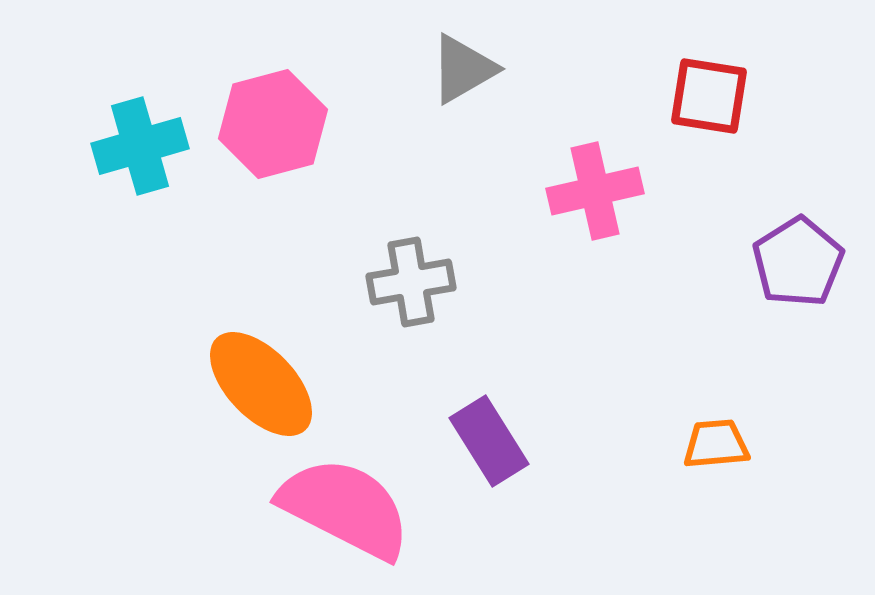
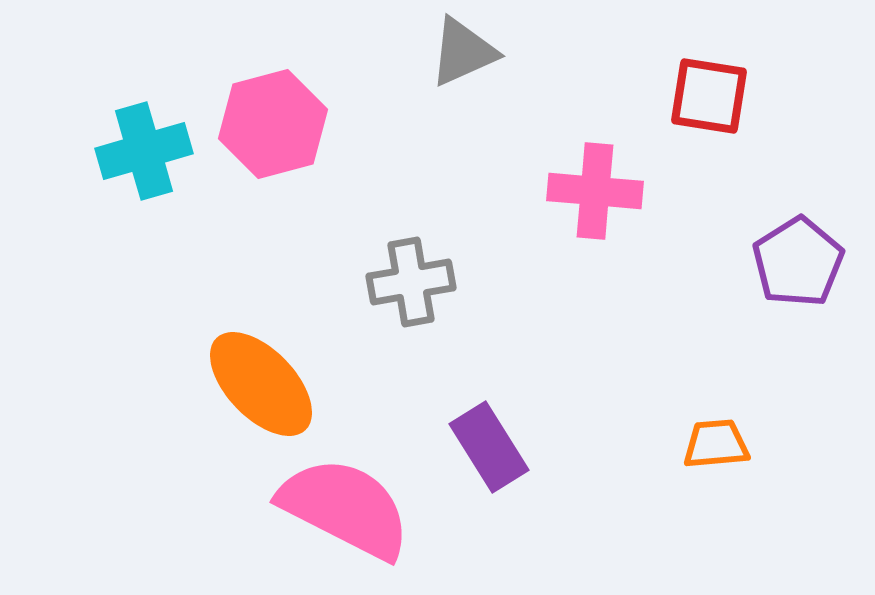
gray triangle: moved 17 px up; rotated 6 degrees clockwise
cyan cross: moved 4 px right, 5 px down
pink cross: rotated 18 degrees clockwise
purple rectangle: moved 6 px down
